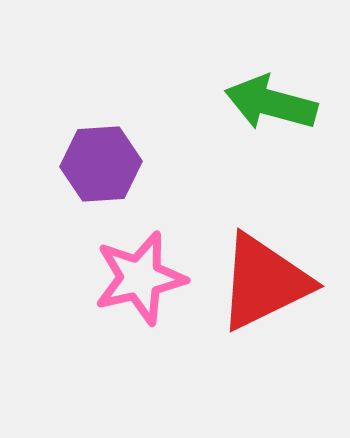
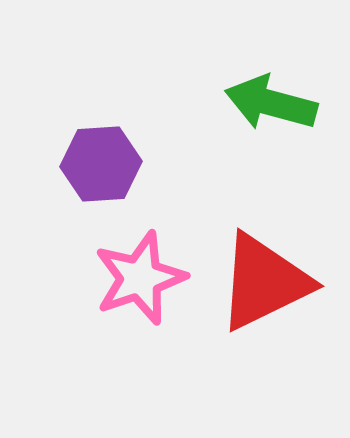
pink star: rotated 6 degrees counterclockwise
